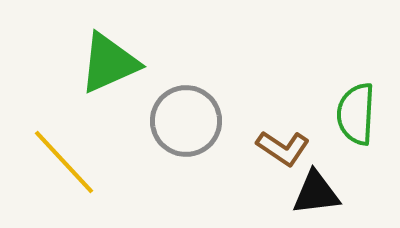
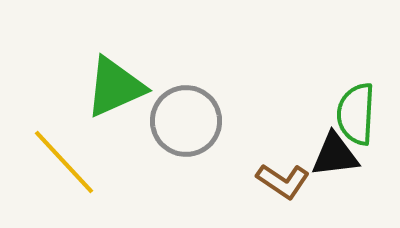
green triangle: moved 6 px right, 24 px down
brown L-shape: moved 33 px down
black triangle: moved 19 px right, 38 px up
